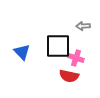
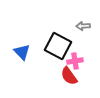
black square: rotated 28 degrees clockwise
pink cross: moved 1 px left, 3 px down; rotated 28 degrees counterclockwise
red semicircle: rotated 42 degrees clockwise
